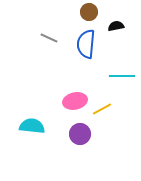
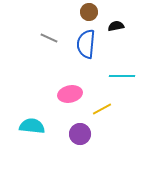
pink ellipse: moved 5 px left, 7 px up
